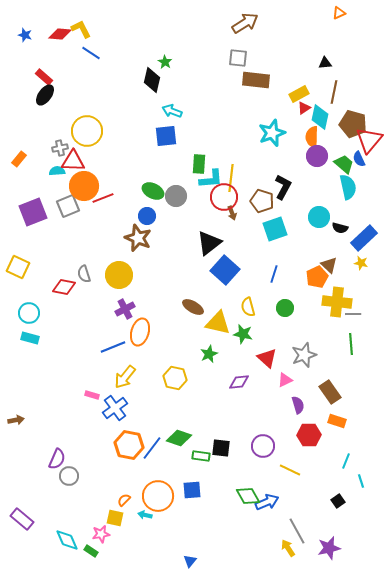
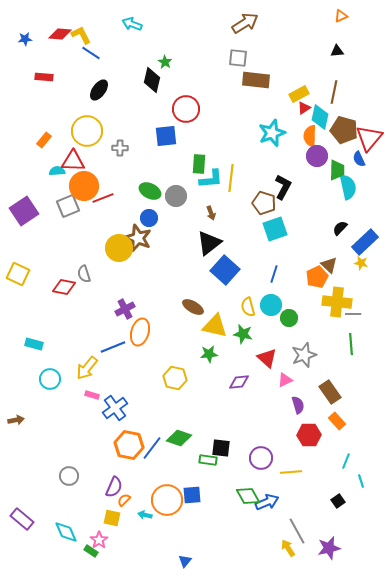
orange triangle at (339, 13): moved 2 px right, 3 px down
yellow L-shape at (81, 29): moved 6 px down
blue star at (25, 35): moved 4 px down; rotated 24 degrees counterclockwise
black triangle at (325, 63): moved 12 px right, 12 px up
red rectangle at (44, 77): rotated 36 degrees counterclockwise
black ellipse at (45, 95): moved 54 px right, 5 px up
cyan arrow at (172, 111): moved 40 px left, 87 px up
brown pentagon at (353, 124): moved 9 px left, 6 px down
orange semicircle at (312, 137): moved 2 px left, 1 px up
red triangle at (369, 140): moved 2 px up
gray cross at (60, 148): moved 60 px right; rotated 14 degrees clockwise
orange rectangle at (19, 159): moved 25 px right, 19 px up
green trapezoid at (344, 164): moved 7 px left, 6 px down; rotated 50 degrees clockwise
green ellipse at (153, 191): moved 3 px left
red circle at (224, 197): moved 38 px left, 88 px up
brown pentagon at (262, 201): moved 2 px right, 2 px down
purple square at (33, 212): moved 9 px left, 1 px up; rotated 12 degrees counterclockwise
brown arrow at (232, 213): moved 21 px left
blue circle at (147, 216): moved 2 px right, 2 px down
cyan circle at (319, 217): moved 48 px left, 88 px down
black semicircle at (340, 228): rotated 119 degrees clockwise
blue rectangle at (364, 238): moved 1 px right, 4 px down
yellow square at (18, 267): moved 7 px down
yellow circle at (119, 275): moved 27 px up
green circle at (285, 308): moved 4 px right, 10 px down
cyan circle at (29, 313): moved 21 px right, 66 px down
yellow triangle at (218, 323): moved 3 px left, 3 px down
cyan rectangle at (30, 338): moved 4 px right, 6 px down
green star at (209, 354): rotated 18 degrees clockwise
yellow arrow at (125, 377): moved 38 px left, 9 px up
orange rectangle at (337, 421): rotated 30 degrees clockwise
purple circle at (263, 446): moved 2 px left, 12 px down
green rectangle at (201, 456): moved 7 px right, 4 px down
purple semicircle at (57, 459): moved 57 px right, 28 px down
yellow line at (290, 470): moved 1 px right, 2 px down; rotated 30 degrees counterclockwise
blue square at (192, 490): moved 5 px down
orange circle at (158, 496): moved 9 px right, 4 px down
yellow square at (115, 518): moved 3 px left
pink star at (101, 534): moved 2 px left, 6 px down; rotated 24 degrees counterclockwise
cyan diamond at (67, 540): moved 1 px left, 8 px up
blue triangle at (190, 561): moved 5 px left
